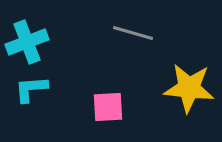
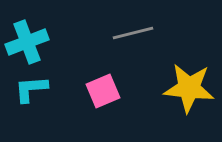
gray line: rotated 30 degrees counterclockwise
pink square: moved 5 px left, 16 px up; rotated 20 degrees counterclockwise
